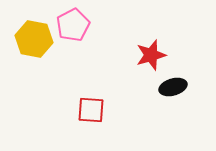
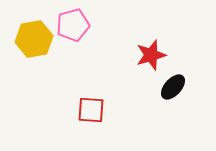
pink pentagon: rotated 12 degrees clockwise
yellow hexagon: rotated 21 degrees counterclockwise
black ellipse: rotated 32 degrees counterclockwise
